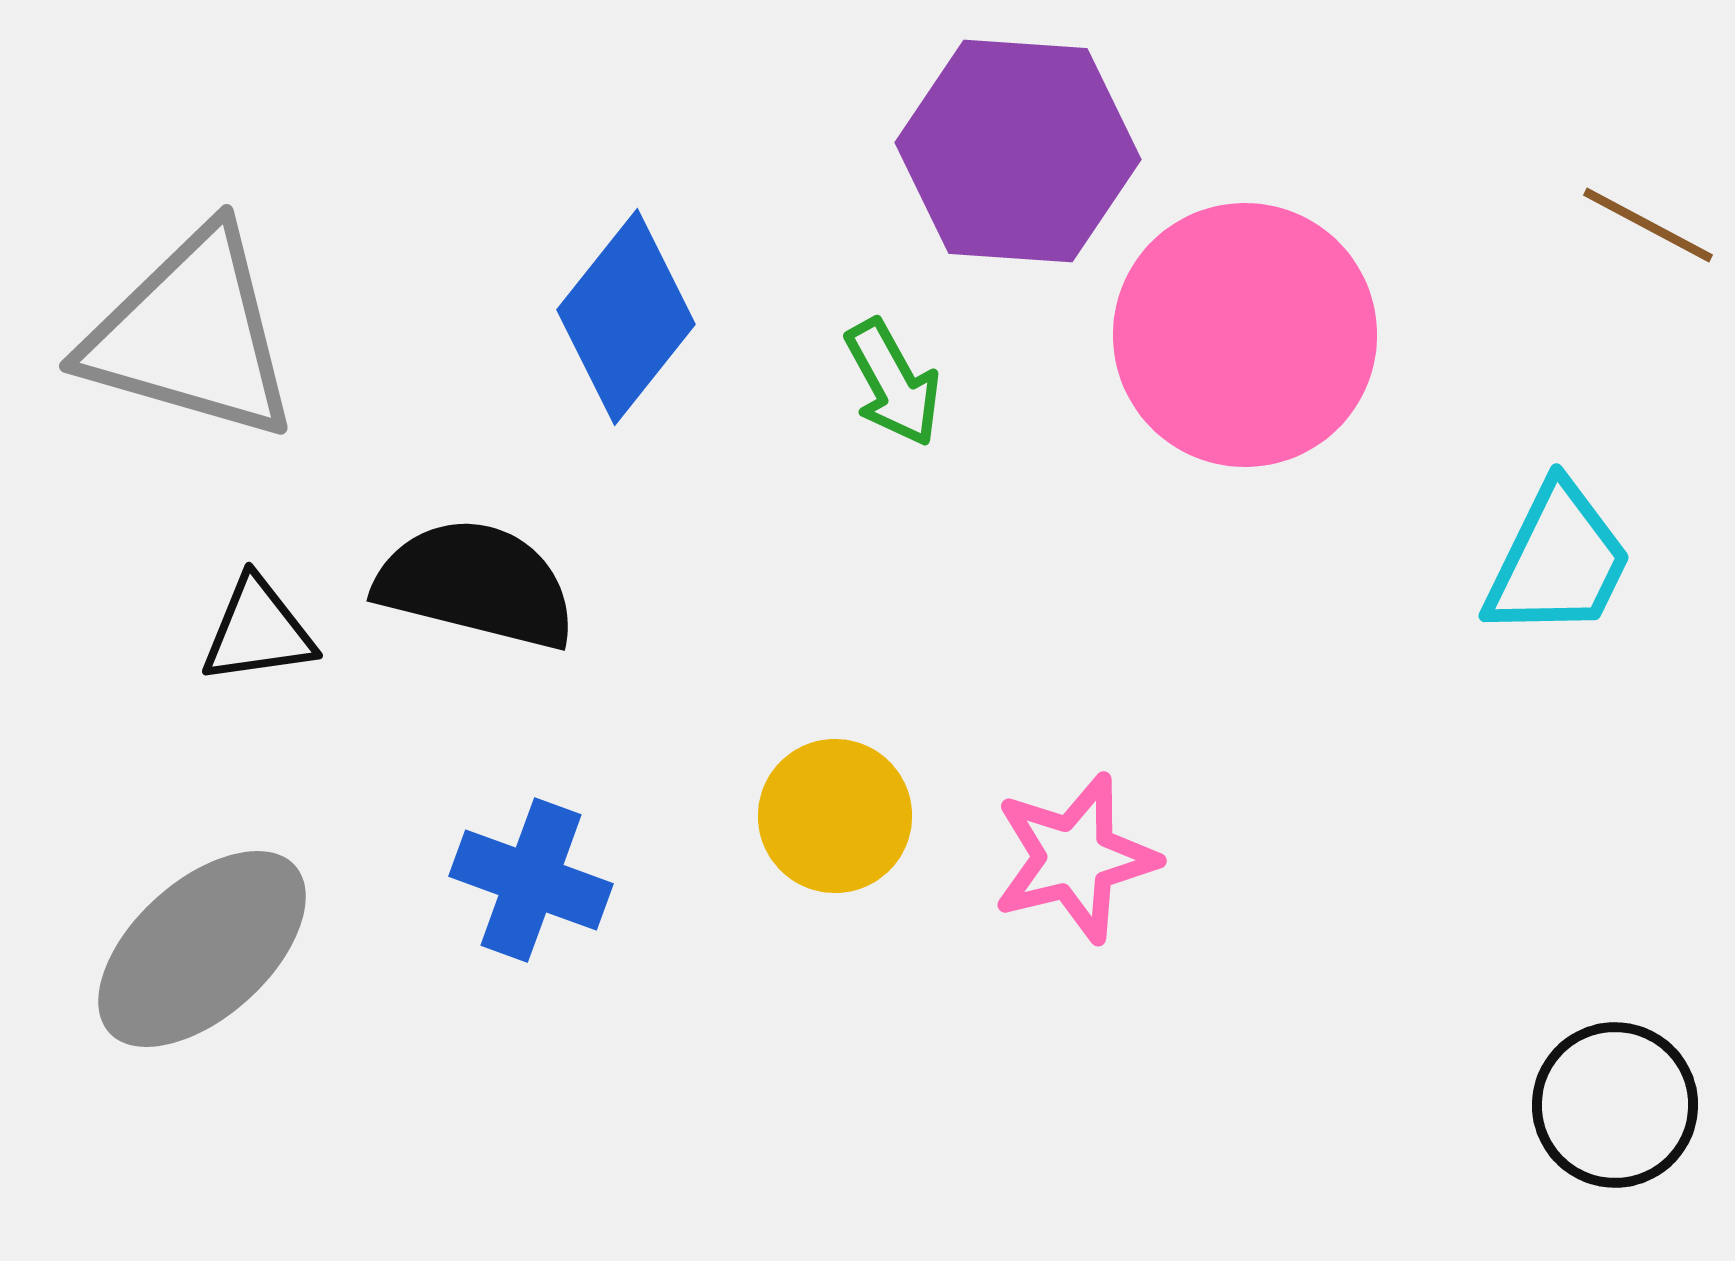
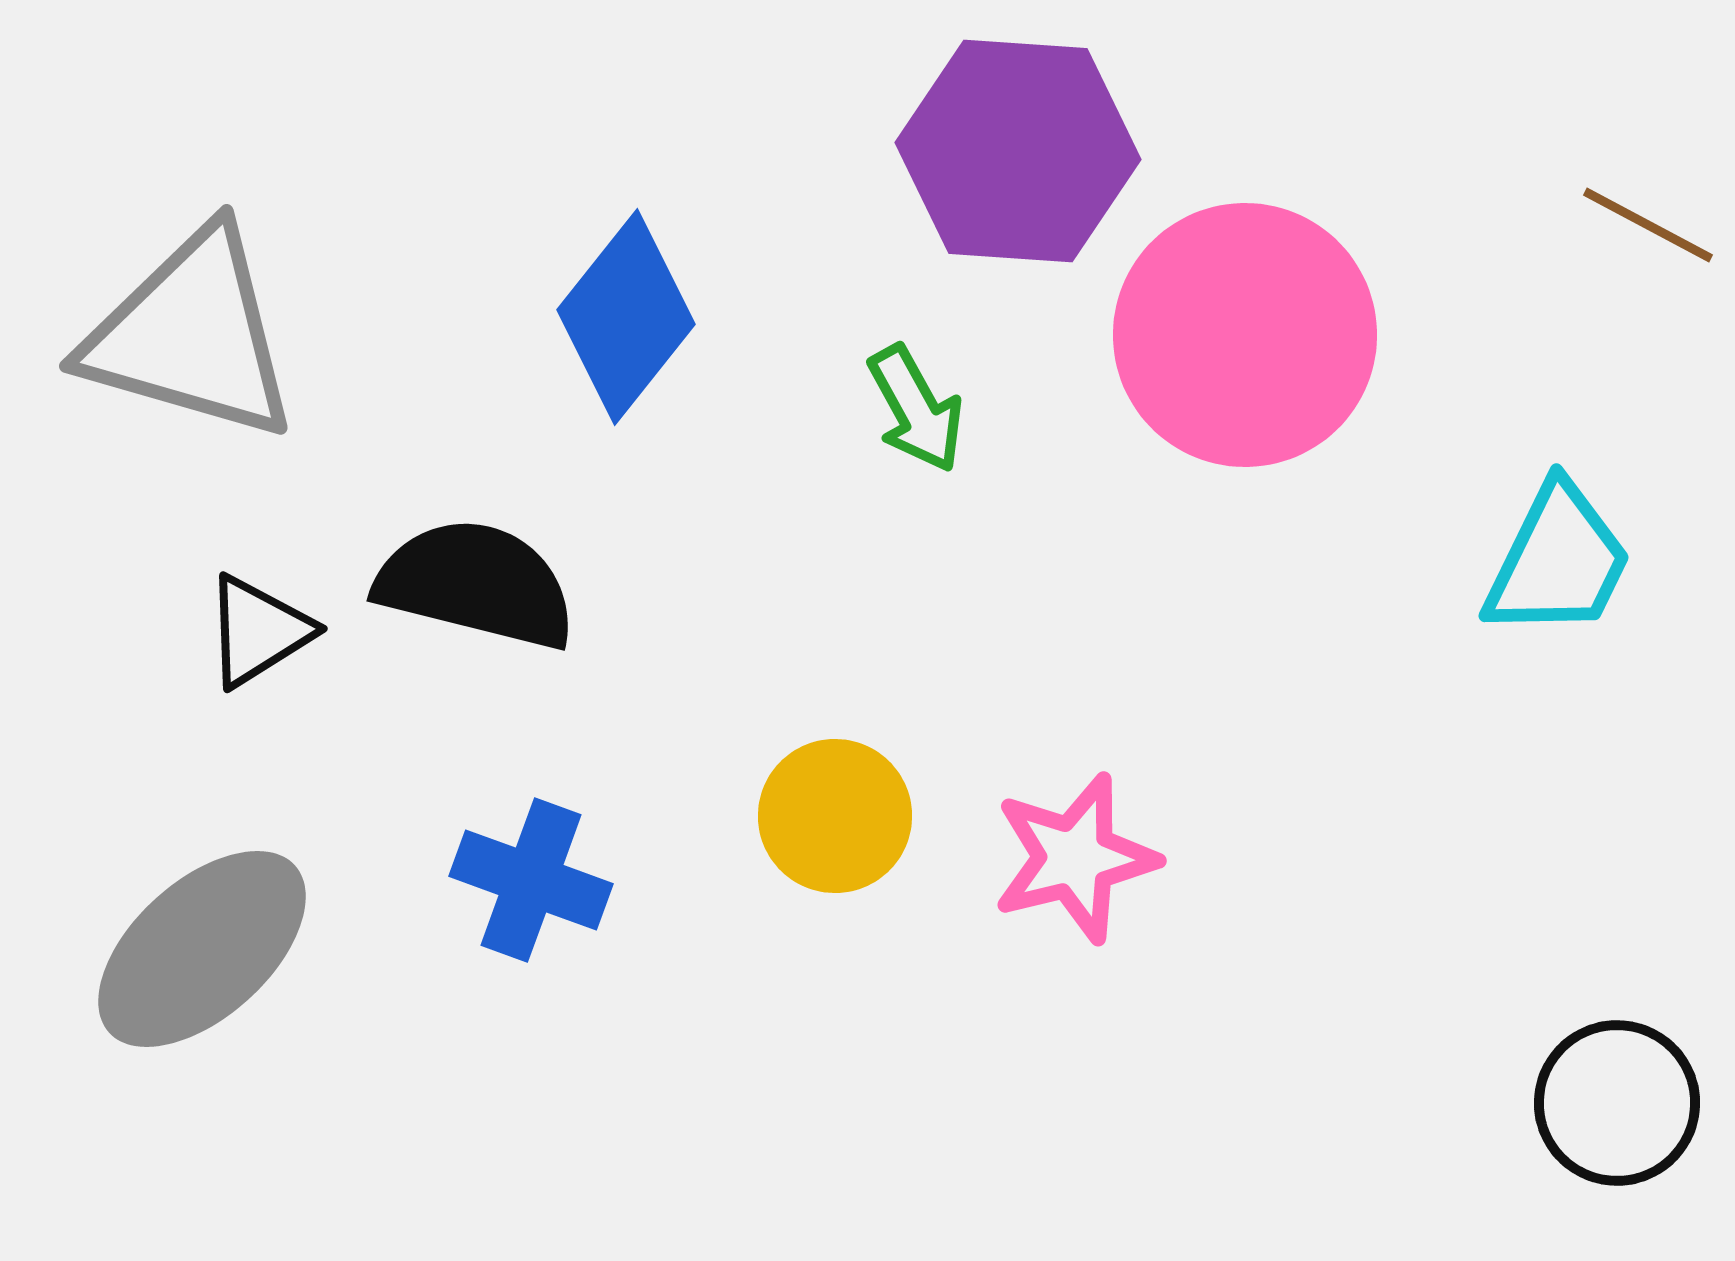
green arrow: moved 23 px right, 26 px down
black triangle: rotated 24 degrees counterclockwise
black circle: moved 2 px right, 2 px up
